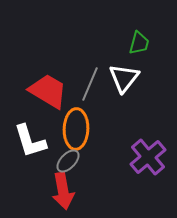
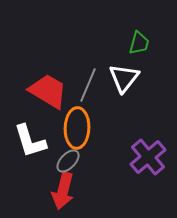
gray line: moved 2 px left, 1 px down
orange ellipse: moved 1 px right, 1 px up
red arrow: rotated 24 degrees clockwise
